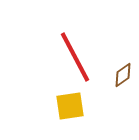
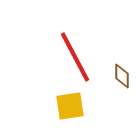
brown diamond: moved 1 px left, 1 px down; rotated 55 degrees counterclockwise
